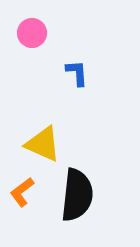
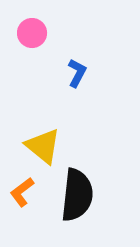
blue L-shape: rotated 32 degrees clockwise
yellow triangle: moved 2 px down; rotated 15 degrees clockwise
